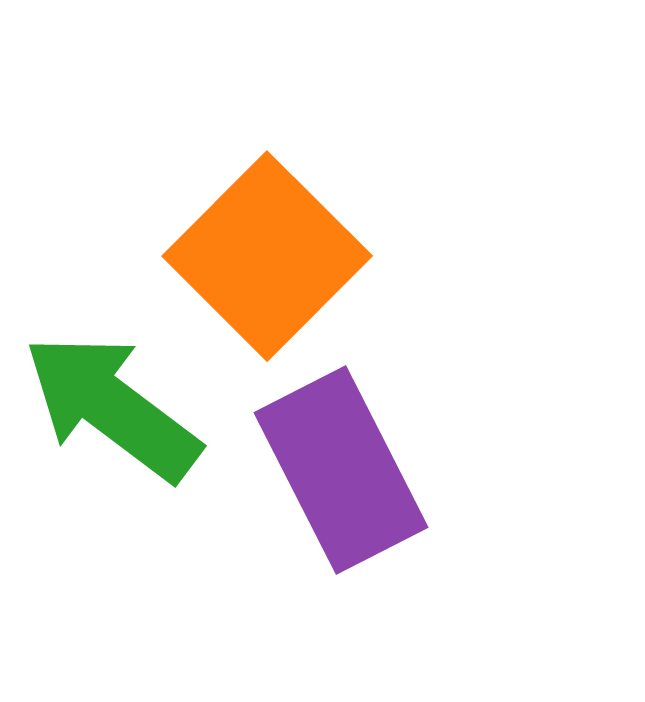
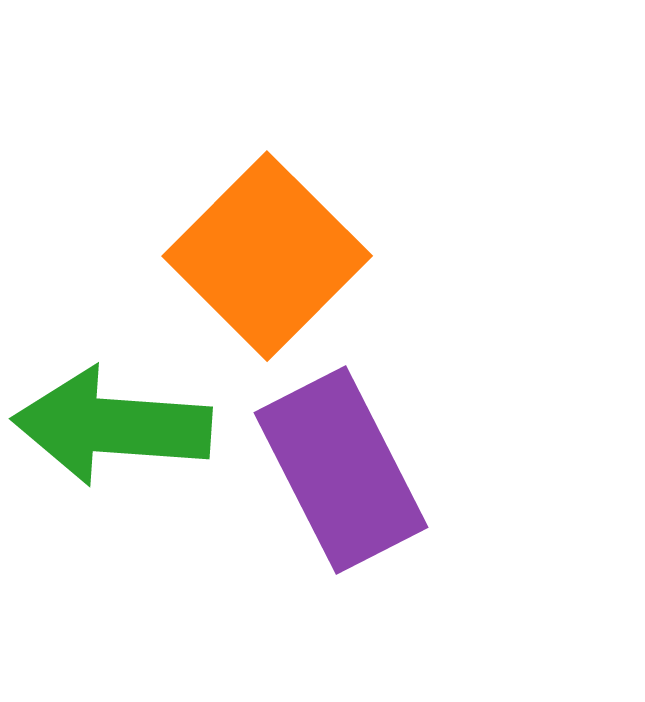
green arrow: moved 19 px down; rotated 33 degrees counterclockwise
